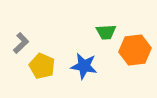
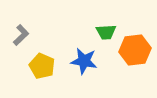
gray L-shape: moved 8 px up
blue star: moved 5 px up
